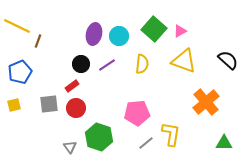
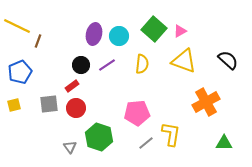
black circle: moved 1 px down
orange cross: rotated 12 degrees clockwise
